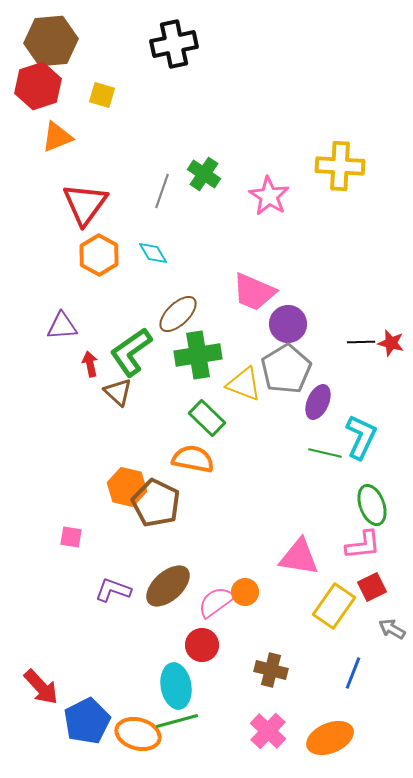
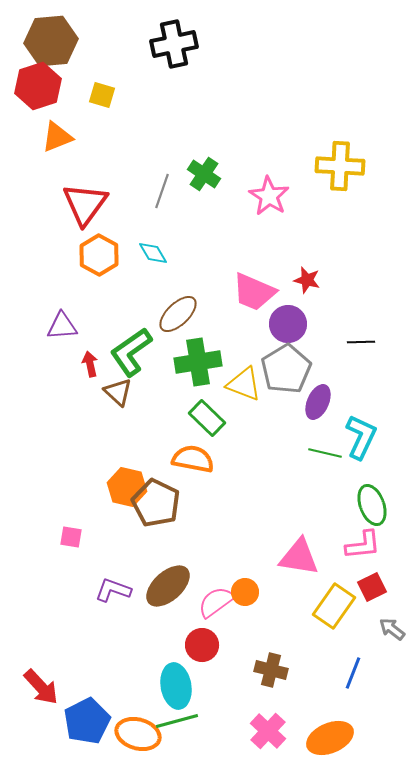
red star at (391, 343): moved 84 px left, 63 px up
green cross at (198, 355): moved 7 px down
gray arrow at (392, 629): rotated 8 degrees clockwise
